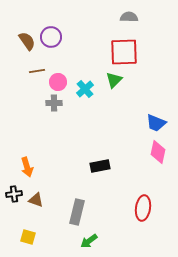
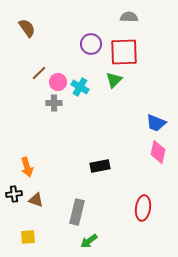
purple circle: moved 40 px right, 7 px down
brown semicircle: moved 13 px up
brown line: moved 2 px right, 2 px down; rotated 35 degrees counterclockwise
cyan cross: moved 5 px left, 2 px up; rotated 18 degrees counterclockwise
yellow square: rotated 21 degrees counterclockwise
